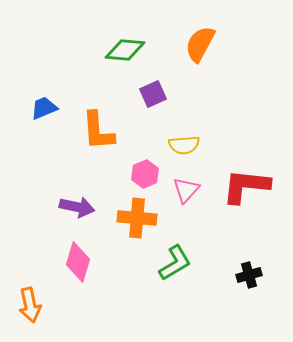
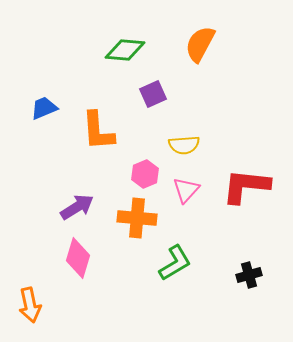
purple arrow: rotated 44 degrees counterclockwise
pink diamond: moved 4 px up
